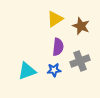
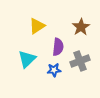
yellow triangle: moved 18 px left, 7 px down
brown star: moved 1 px down; rotated 18 degrees clockwise
cyan triangle: moved 12 px up; rotated 24 degrees counterclockwise
